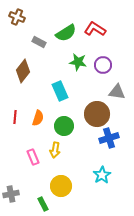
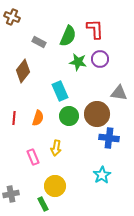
brown cross: moved 5 px left
red L-shape: rotated 55 degrees clockwise
green semicircle: moved 2 px right, 3 px down; rotated 35 degrees counterclockwise
purple circle: moved 3 px left, 6 px up
gray triangle: moved 2 px right, 1 px down
red line: moved 1 px left, 1 px down
green circle: moved 5 px right, 10 px up
blue cross: rotated 24 degrees clockwise
yellow arrow: moved 1 px right, 2 px up
yellow circle: moved 6 px left
